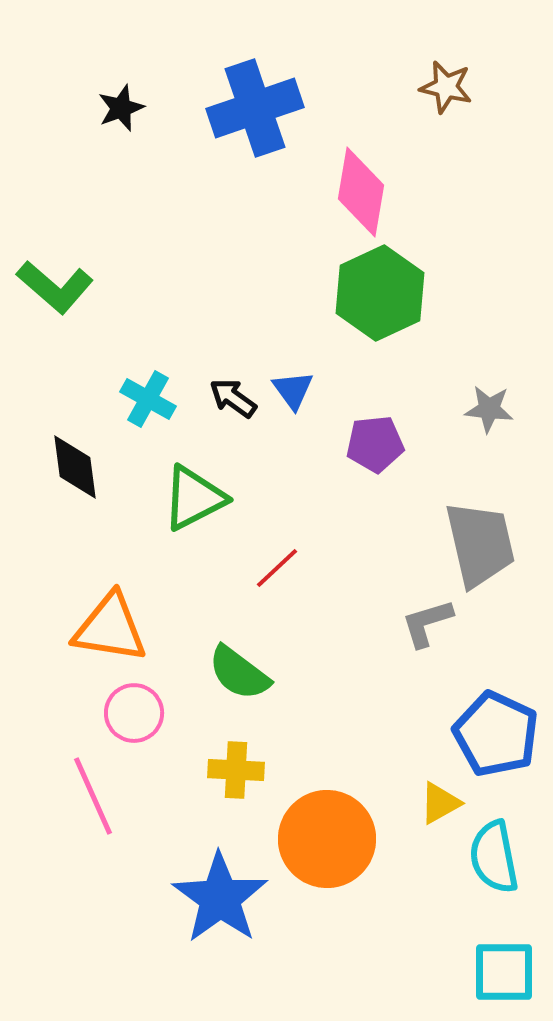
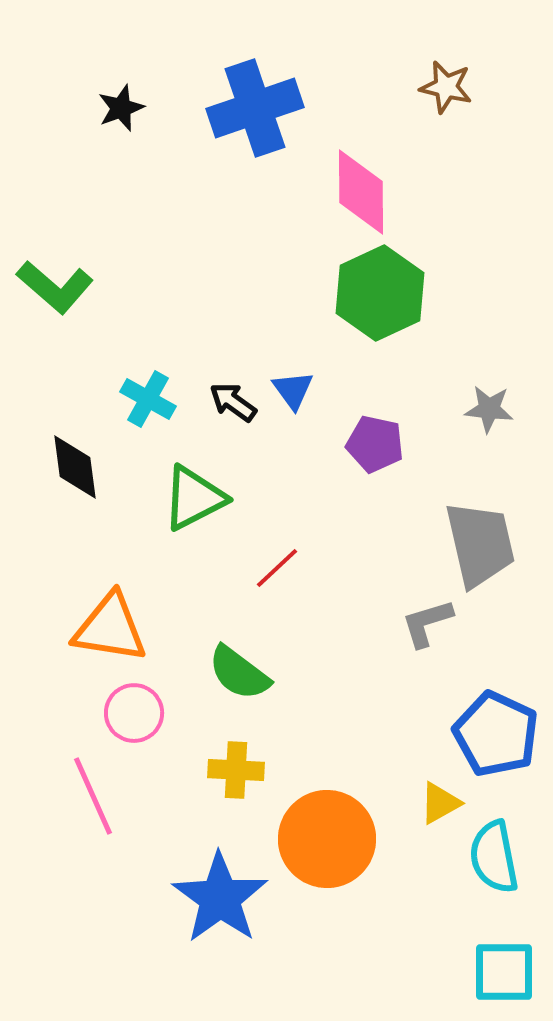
pink diamond: rotated 10 degrees counterclockwise
black arrow: moved 4 px down
purple pentagon: rotated 18 degrees clockwise
